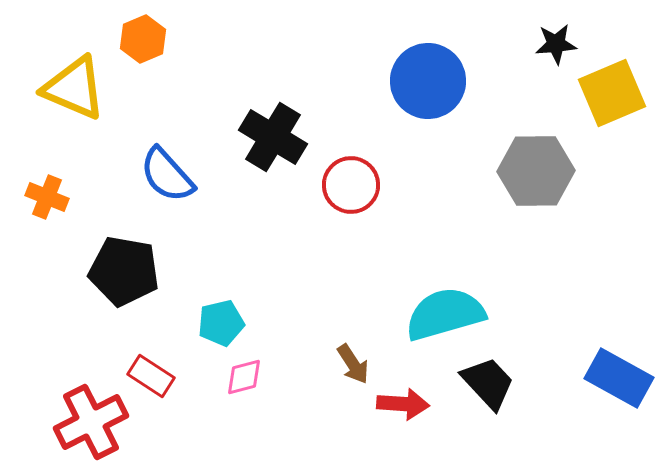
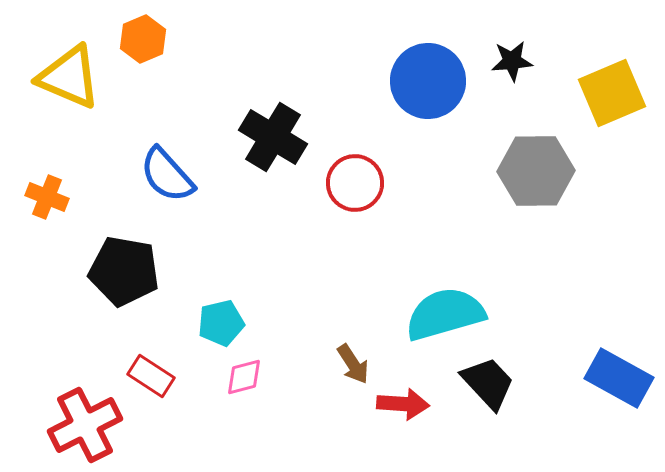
black star: moved 44 px left, 17 px down
yellow triangle: moved 5 px left, 11 px up
red circle: moved 4 px right, 2 px up
red cross: moved 6 px left, 3 px down
